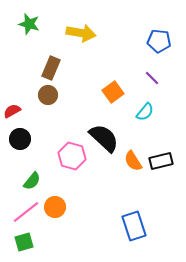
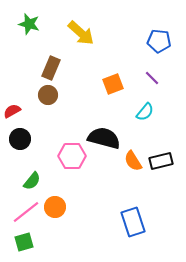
yellow arrow: rotated 32 degrees clockwise
orange square: moved 8 px up; rotated 15 degrees clockwise
black semicircle: rotated 28 degrees counterclockwise
pink hexagon: rotated 16 degrees counterclockwise
blue rectangle: moved 1 px left, 4 px up
